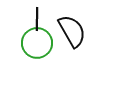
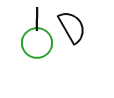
black semicircle: moved 4 px up
